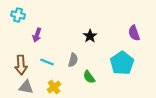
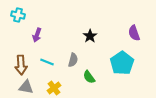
yellow cross: moved 1 px down
